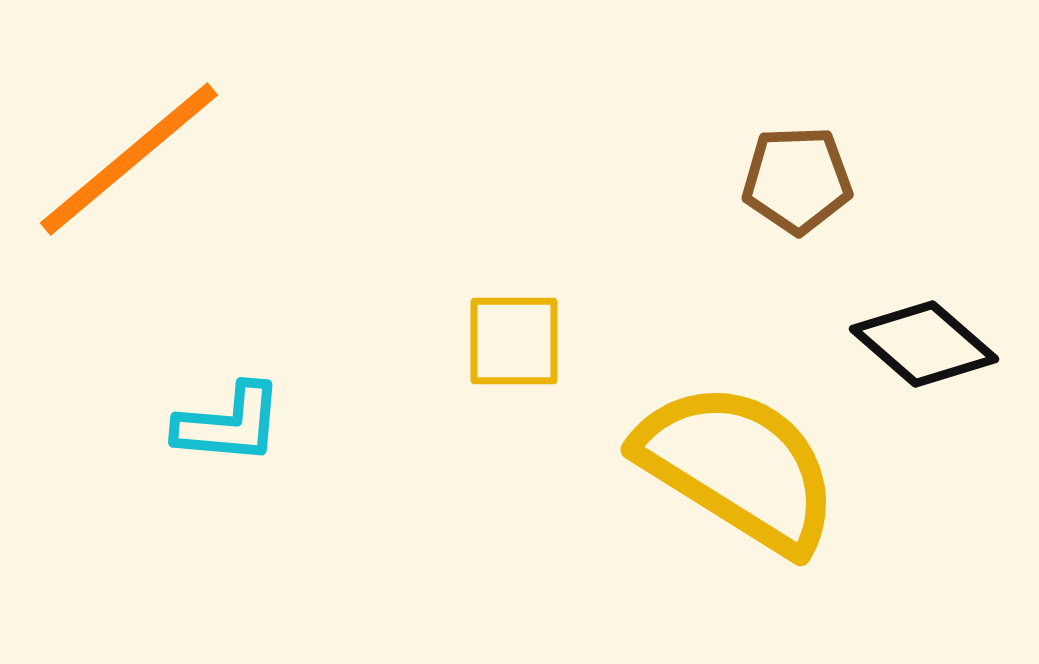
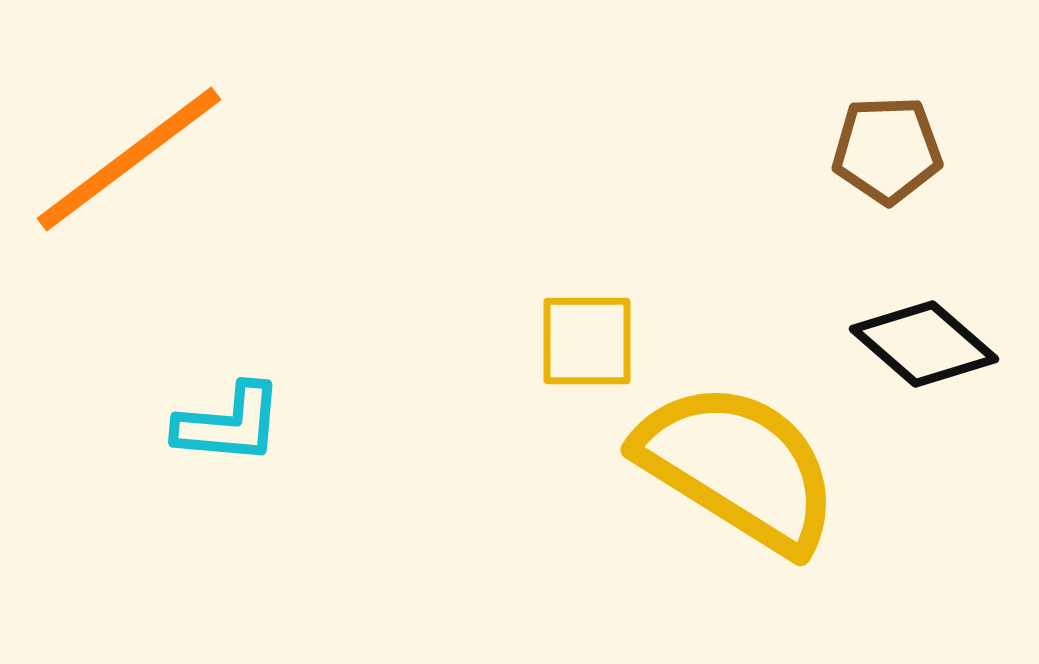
orange line: rotated 3 degrees clockwise
brown pentagon: moved 90 px right, 30 px up
yellow square: moved 73 px right
